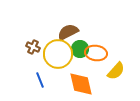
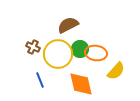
brown semicircle: moved 7 px up
